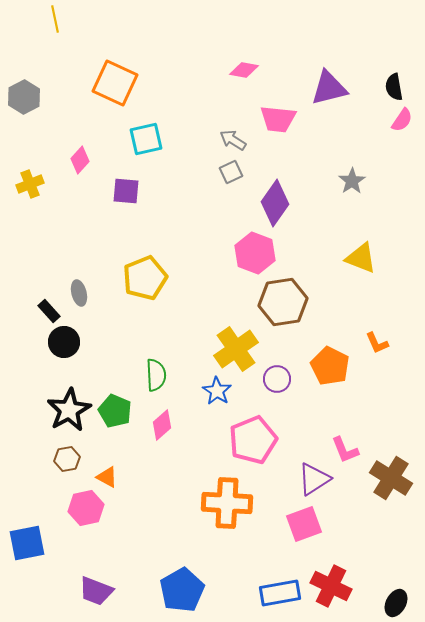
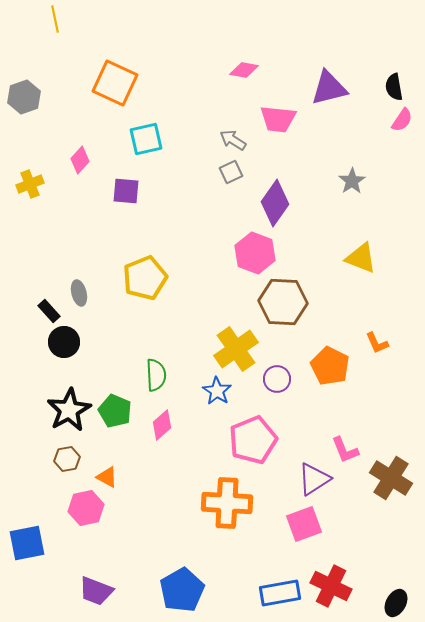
gray hexagon at (24, 97): rotated 8 degrees clockwise
brown hexagon at (283, 302): rotated 12 degrees clockwise
